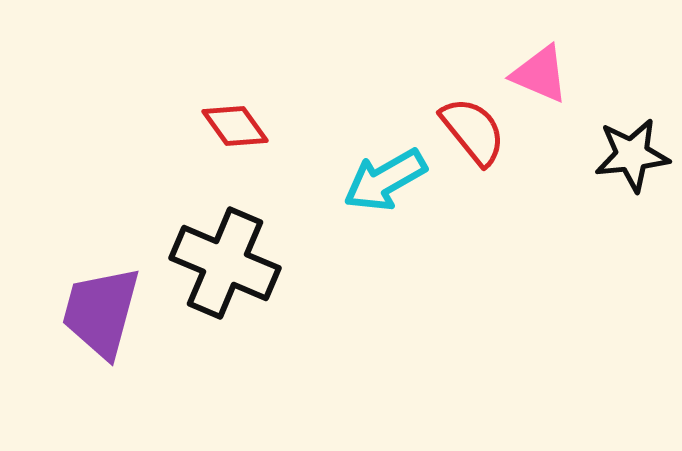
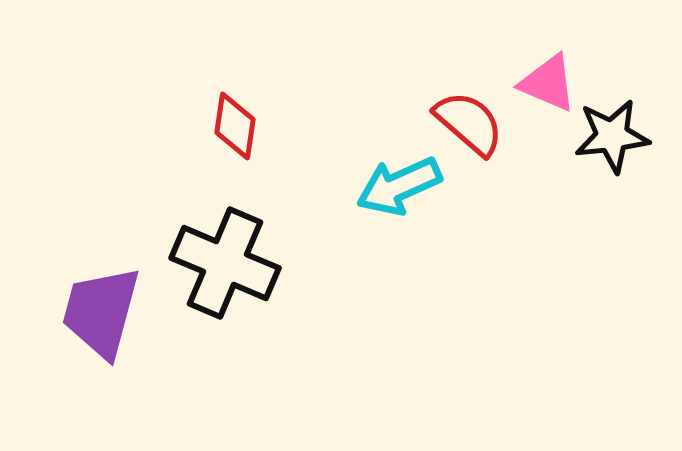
pink triangle: moved 8 px right, 9 px down
red diamond: rotated 44 degrees clockwise
red semicircle: moved 4 px left, 8 px up; rotated 10 degrees counterclockwise
black star: moved 20 px left, 19 px up
cyan arrow: moved 14 px right, 6 px down; rotated 6 degrees clockwise
